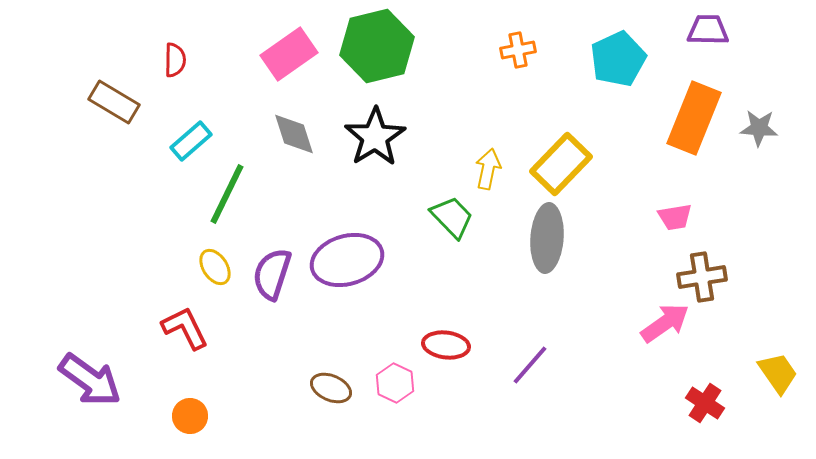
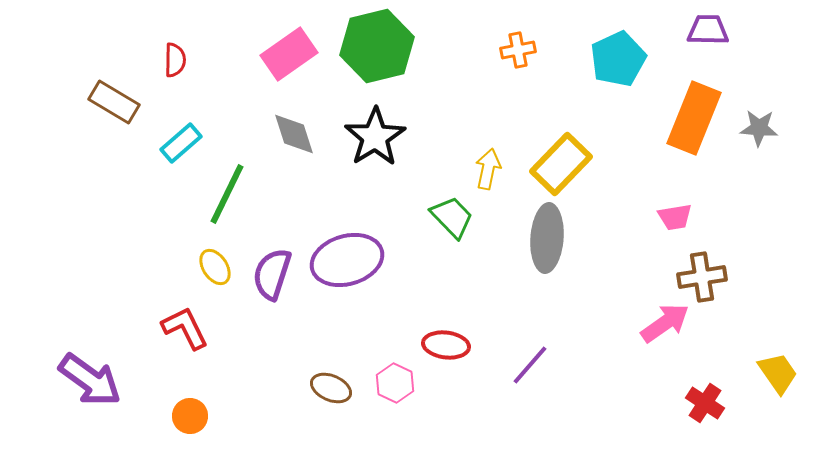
cyan rectangle: moved 10 px left, 2 px down
